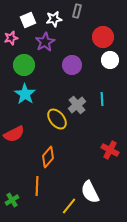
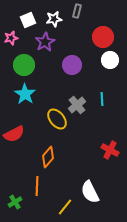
green cross: moved 3 px right, 2 px down
yellow line: moved 4 px left, 1 px down
